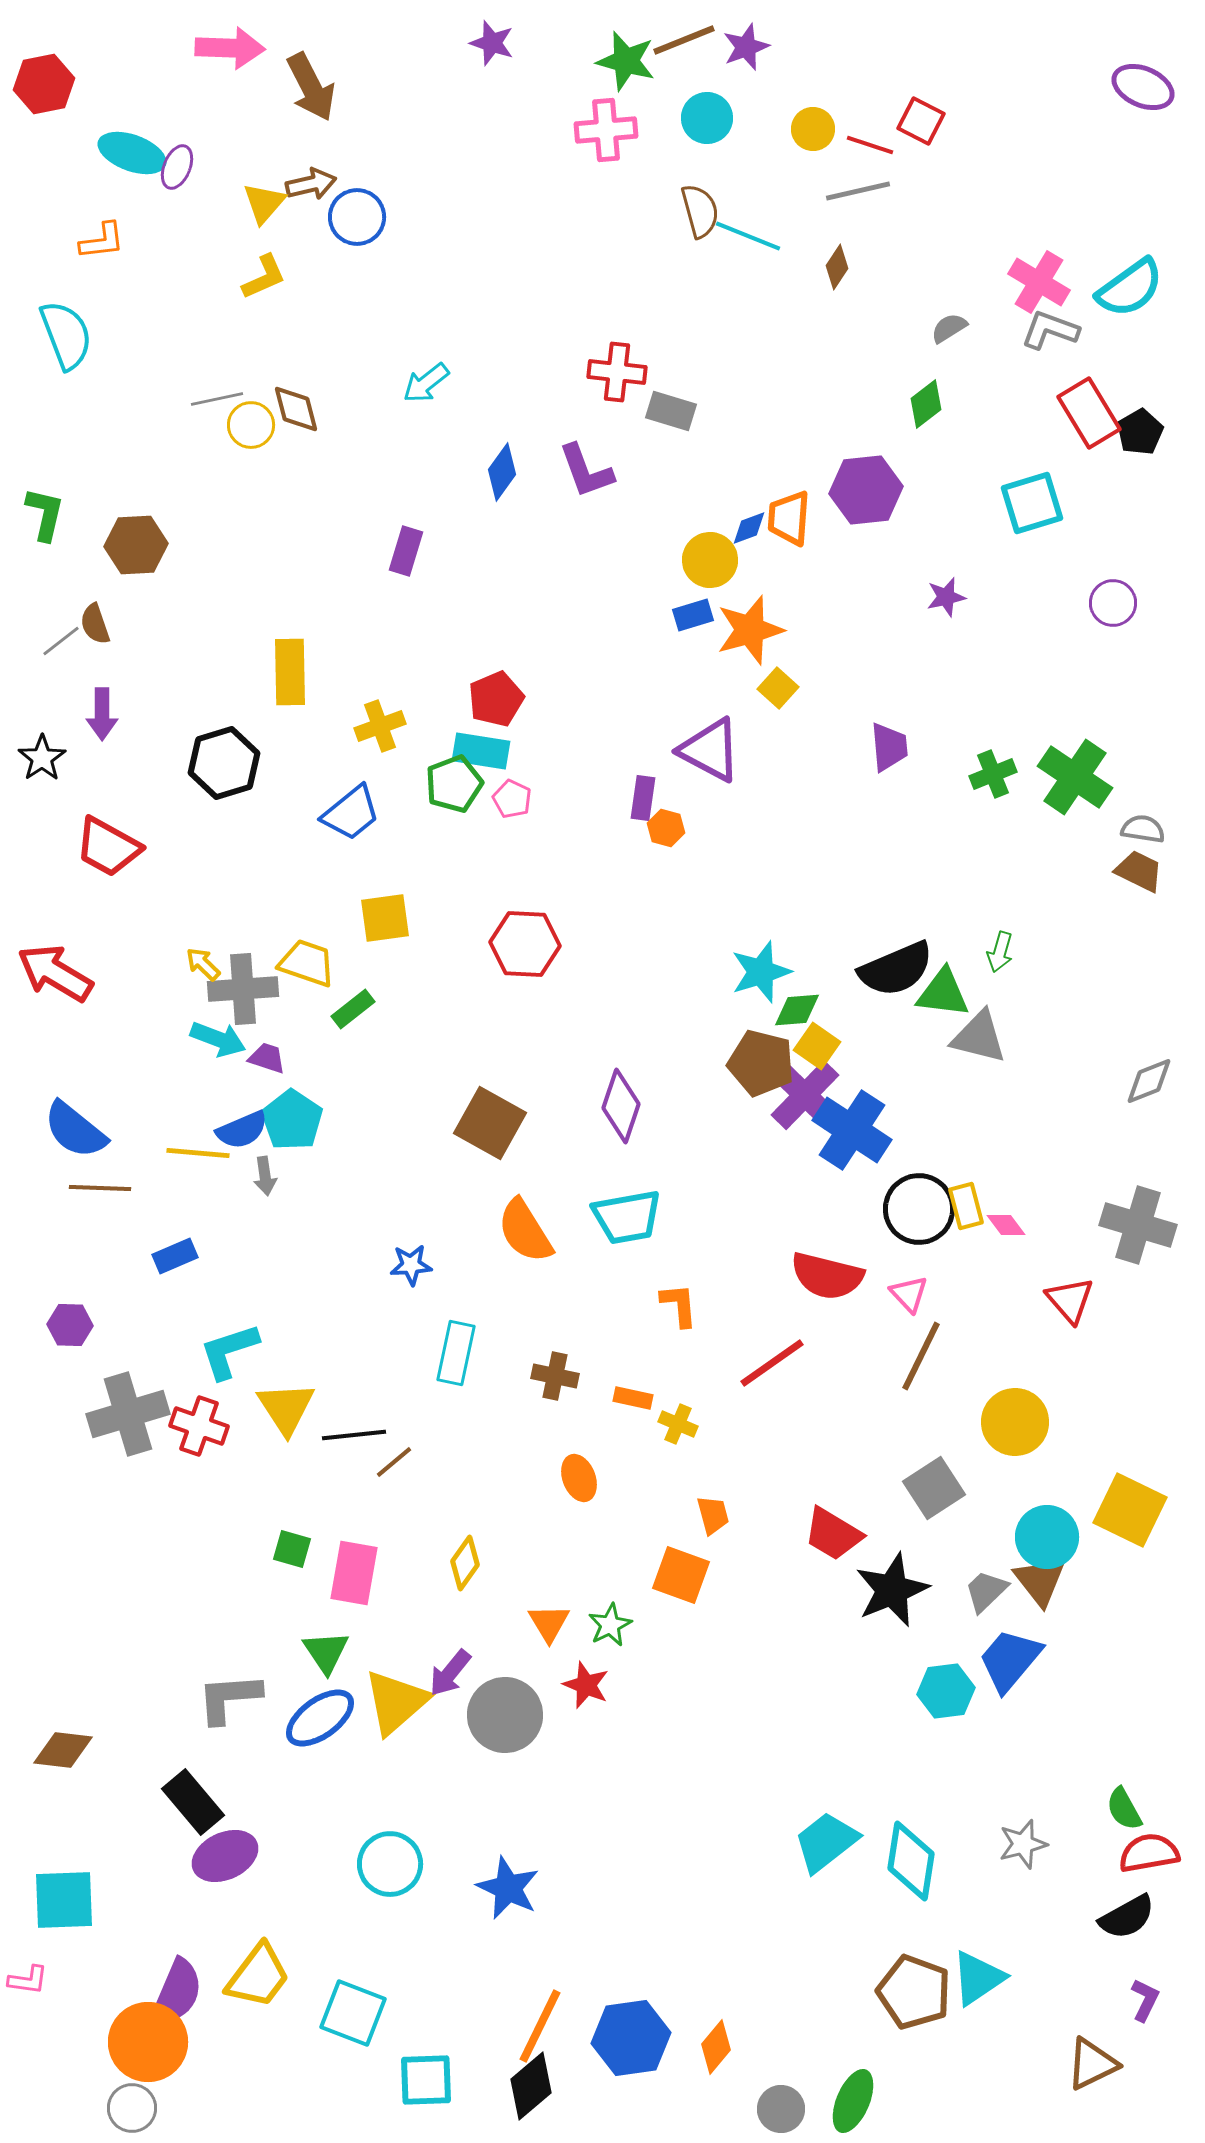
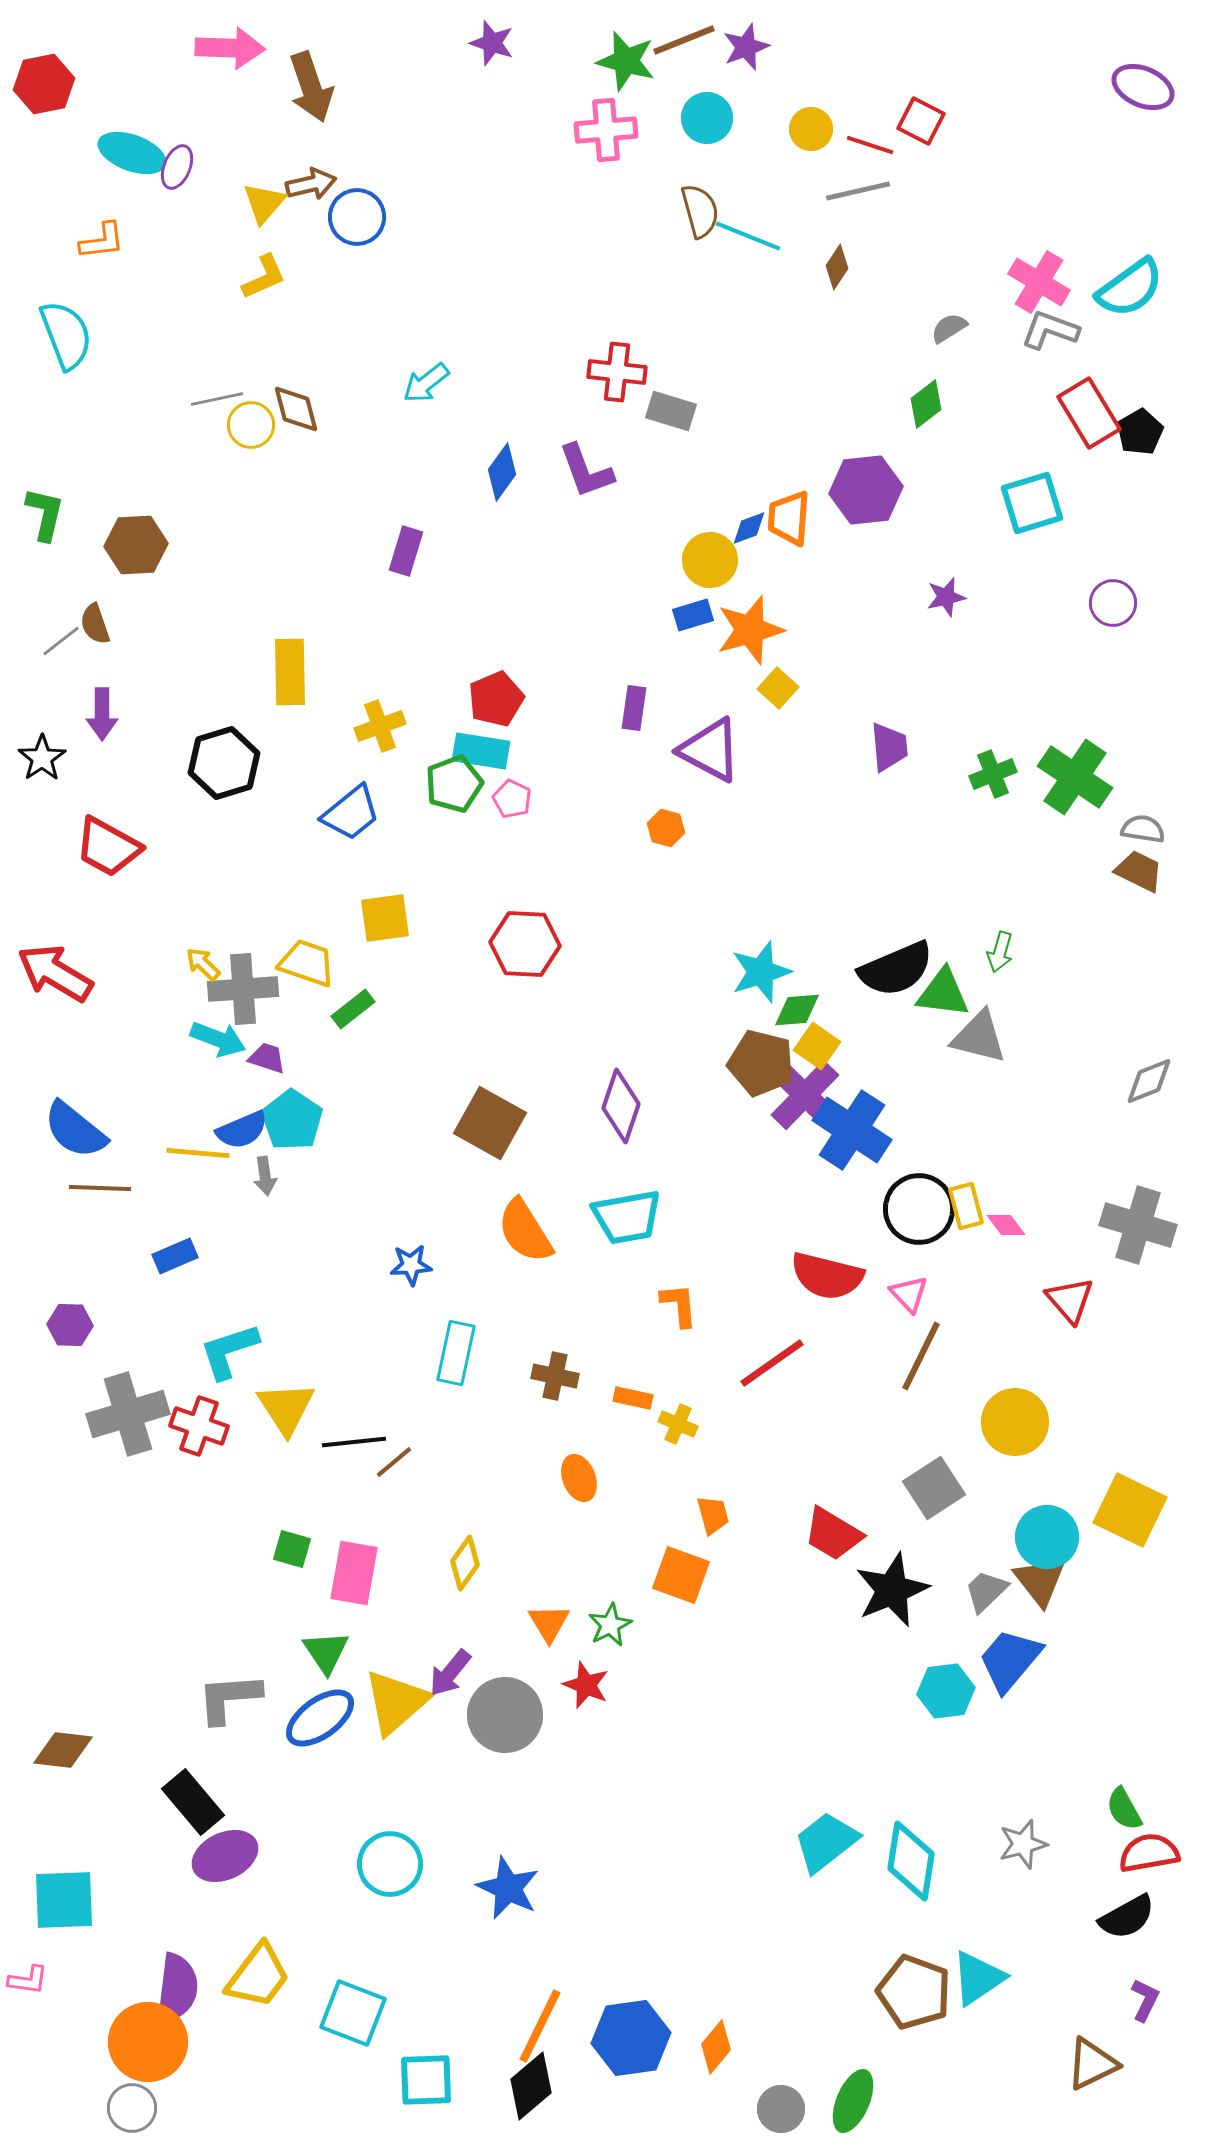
brown arrow at (311, 87): rotated 8 degrees clockwise
yellow circle at (813, 129): moved 2 px left
purple rectangle at (643, 798): moved 9 px left, 90 px up
black line at (354, 1435): moved 7 px down
purple semicircle at (177, 1992): moved 4 px up; rotated 16 degrees counterclockwise
